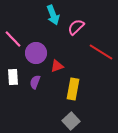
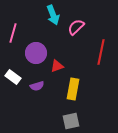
pink line: moved 6 px up; rotated 60 degrees clockwise
red line: rotated 70 degrees clockwise
white rectangle: rotated 49 degrees counterclockwise
purple semicircle: moved 2 px right, 4 px down; rotated 128 degrees counterclockwise
gray square: rotated 30 degrees clockwise
